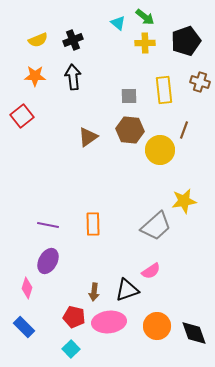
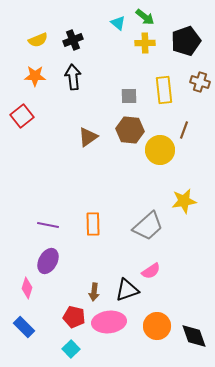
gray trapezoid: moved 8 px left
black diamond: moved 3 px down
